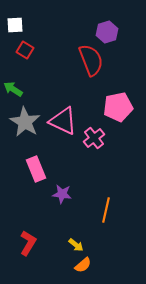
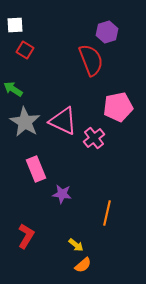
orange line: moved 1 px right, 3 px down
red L-shape: moved 2 px left, 7 px up
